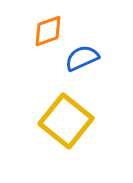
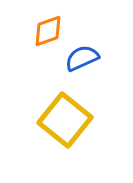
yellow square: moved 1 px left, 1 px up
